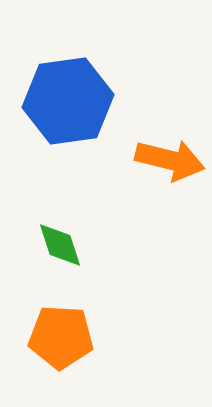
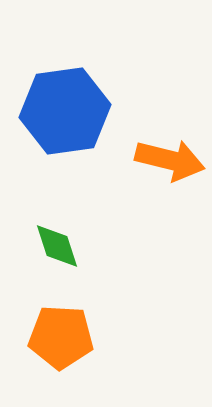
blue hexagon: moved 3 px left, 10 px down
green diamond: moved 3 px left, 1 px down
